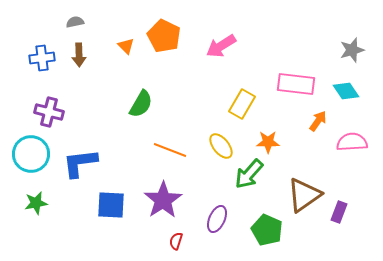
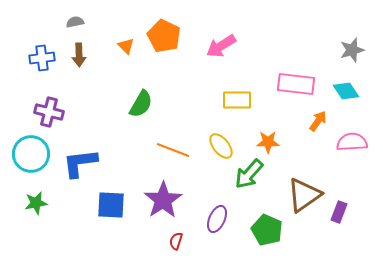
yellow rectangle: moved 5 px left, 4 px up; rotated 60 degrees clockwise
orange line: moved 3 px right
